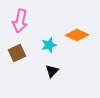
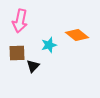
orange diamond: rotated 15 degrees clockwise
brown square: rotated 24 degrees clockwise
black triangle: moved 19 px left, 5 px up
